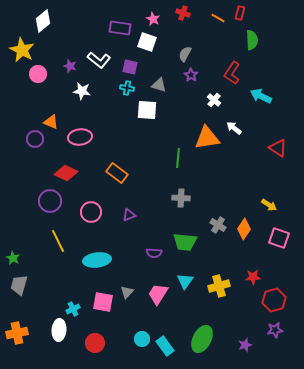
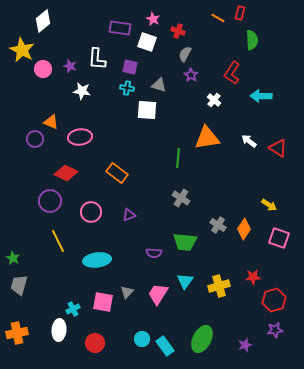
red cross at (183, 13): moved 5 px left, 18 px down
white L-shape at (99, 60): moved 2 px left, 1 px up; rotated 55 degrees clockwise
pink circle at (38, 74): moved 5 px right, 5 px up
cyan arrow at (261, 96): rotated 25 degrees counterclockwise
white arrow at (234, 128): moved 15 px right, 13 px down
gray cross at (181, 198): rotated 30 degrees clockwise
